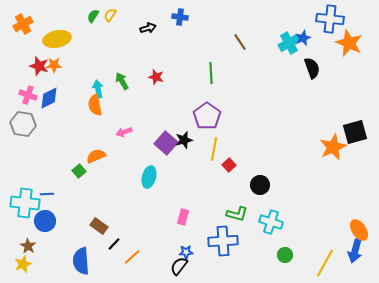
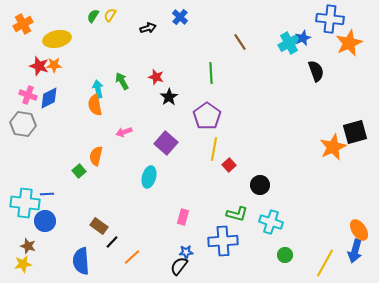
blue cross at (180, 17): rotated 35 degrees clockwise
orange star at (349, 43): rotated 24 degrees clockwise
black semicircle at (312, 68): moved 4 px right, 3 px down
black star at (184, 140): moved 15 px left, 43 px up; rotated 18 degrees counterclockwise
orange semicircle at (96, 156): rotated 54 degrees counterclockwise
black line at (114, 244): moved 2 px left, 2 px up
brown star at (28, 246): rotated 14 degrees counterclockwise
yellow star at (23, 264): rotated 12 degrees clockwise
